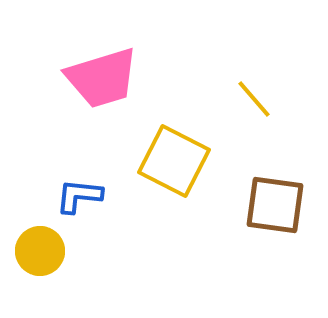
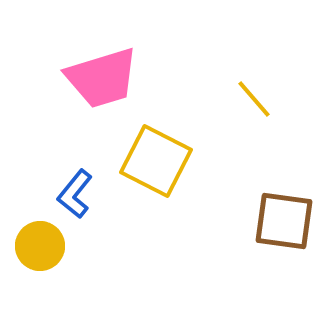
yellow square: moved 18 px left
blue L-shape: moved 4 px left, 2 px up; rotated 57 degrees counterclockwise
brown square: moved 9 px right, 16 px down
yellow circle: moved 5 px up
